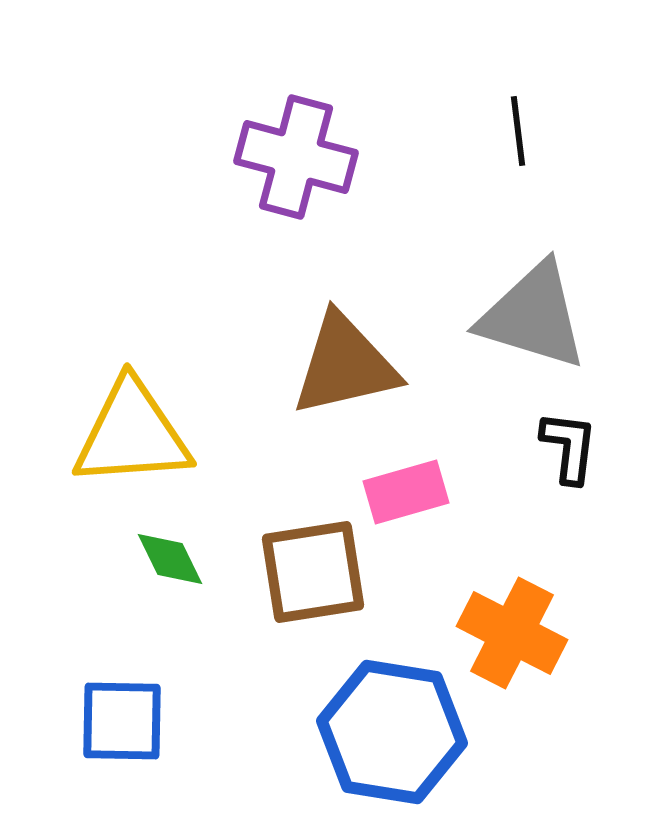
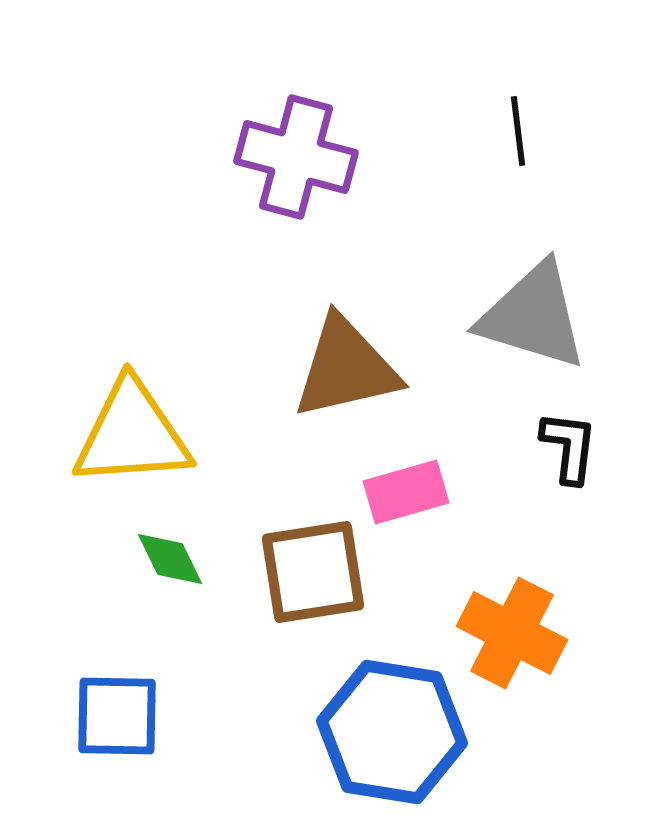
brown triangle: moved 1 px right, 3 px down
blue square: moved 5 px left, 5 px up
